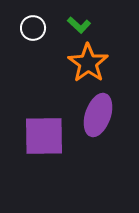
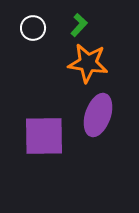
green L-shape: rotated 90 degrees counterclockwise
orange star: rotated 27 degrees counterclockwise
